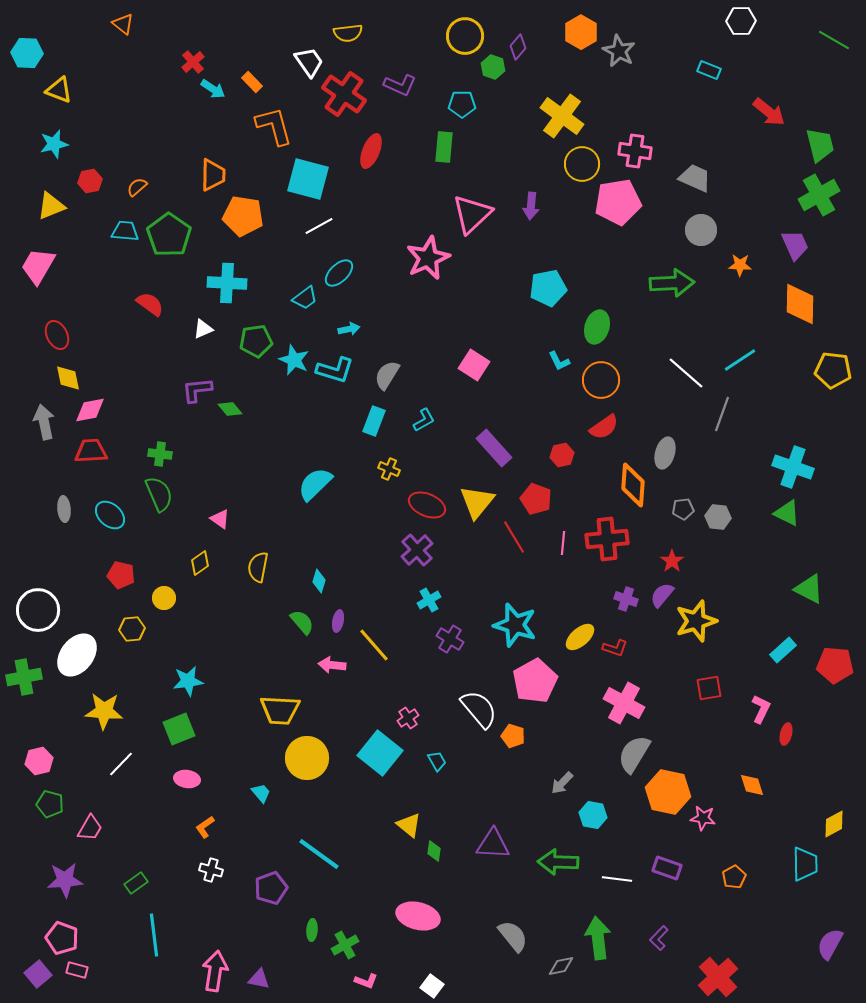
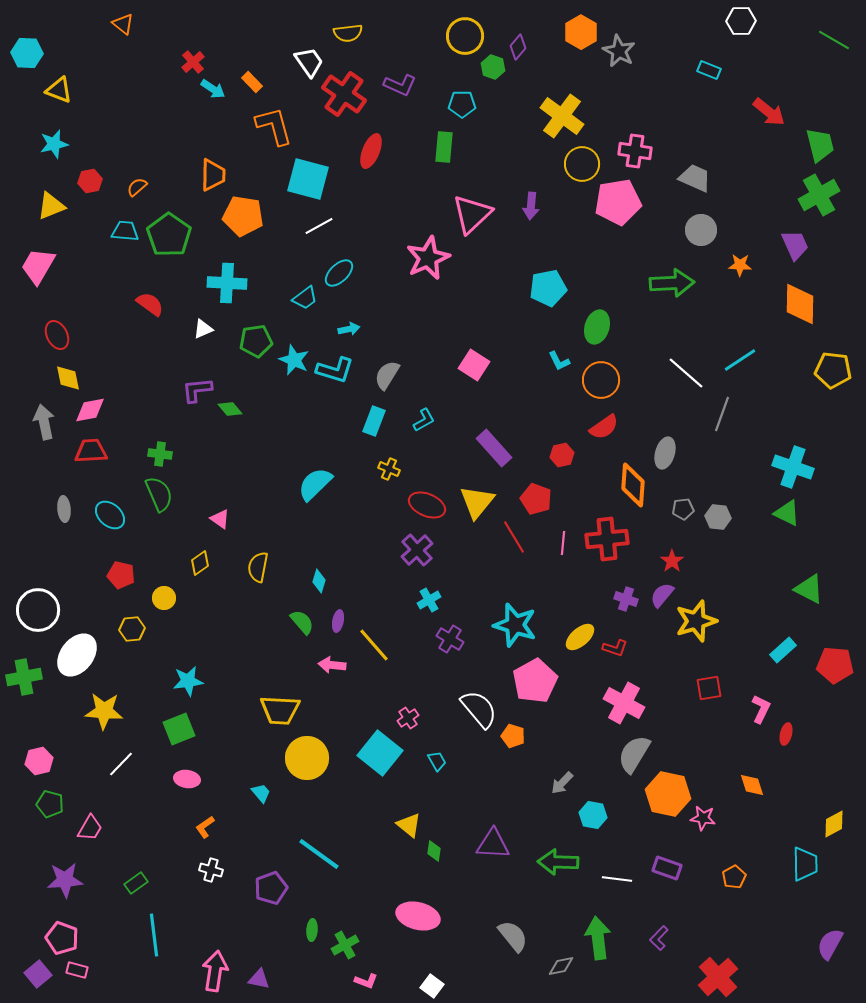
orange hexagon at (668, 792): moved 2 px down
